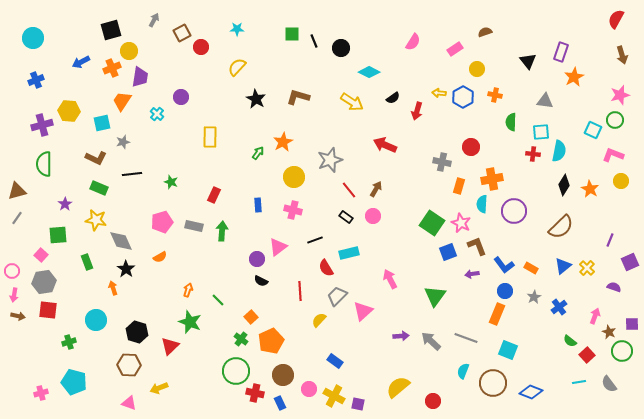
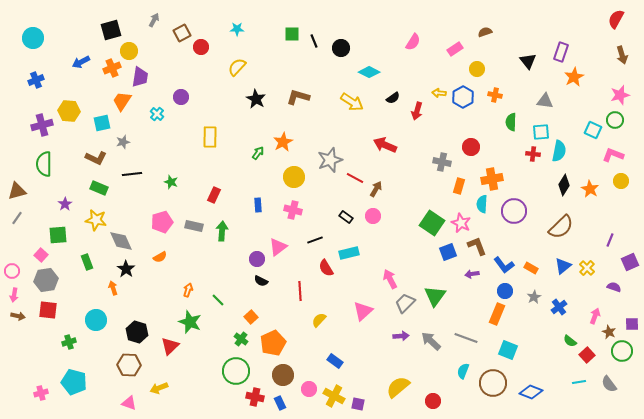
red line at (349, 190): moved 6 px right, 12 px up; rotated 24 degrees counterclockwise
gray hexagon at (44, 282): moved 2 px right, 2 px up
gray trapezoid at (337, 296): moved 68 px right, 7 px down
orange pentagon at (271, 341): moved 2 px right, 2 px down
red cross at (255, 393): moved 4 px down
